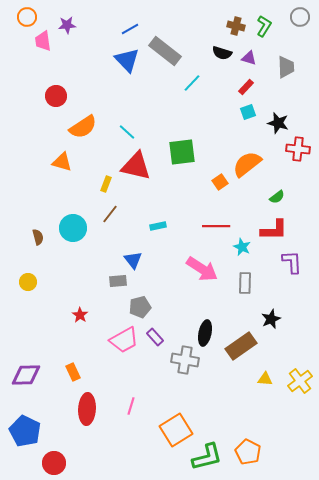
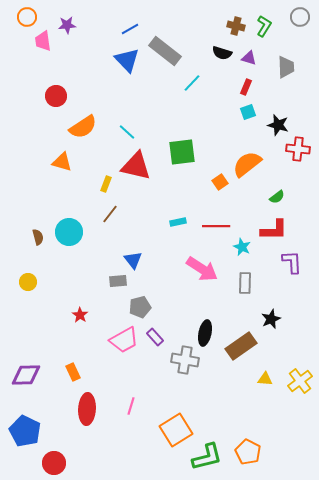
red rectangle at (246, 87): rotated 21 degrees counterclockwise
black star at (278, 123): moved 2 px down
cyan rectangle at (158, 226): moved 20 px right, 4 px up
cyan circle at (73, 228): moved 4 px left, 4 px down
